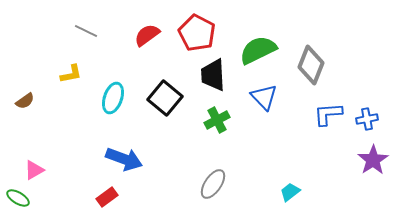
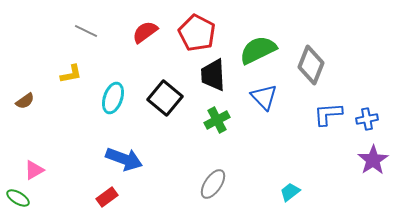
red semicircle: moved 2 px left, 3 px up
